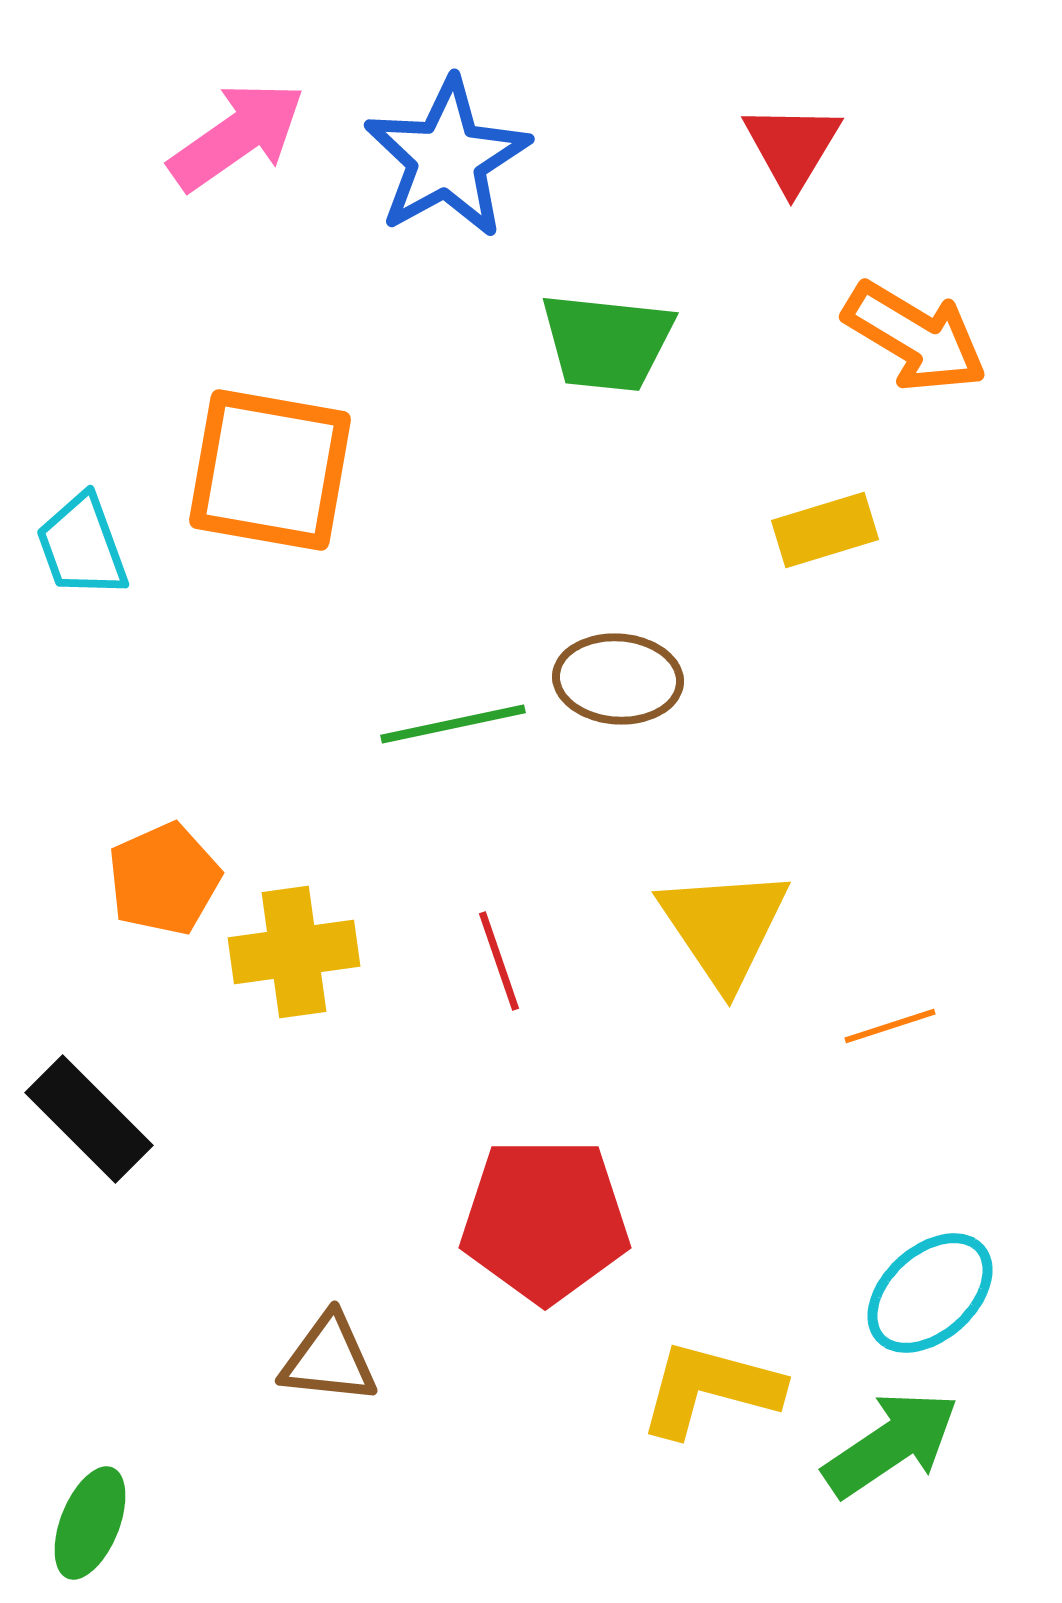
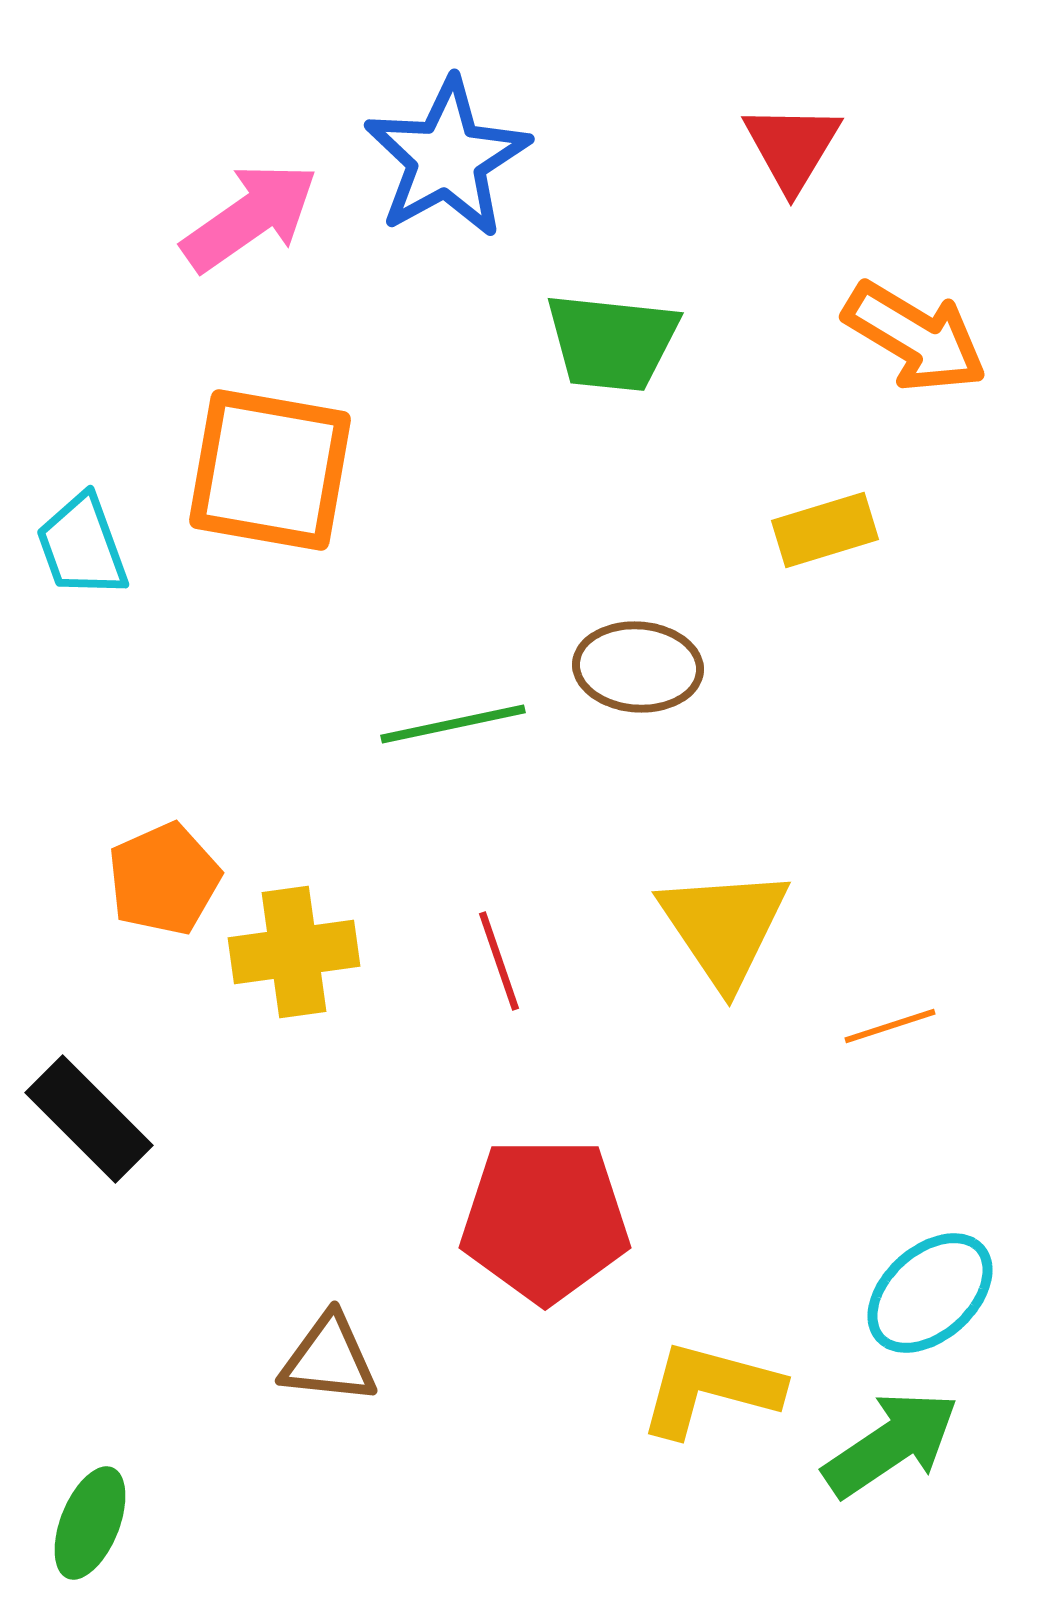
pink arrow: moved 13 px right, 81 px down
green trapezoid: moved 5 px right
brown ellipse: moved 20 px right, 12 px up
